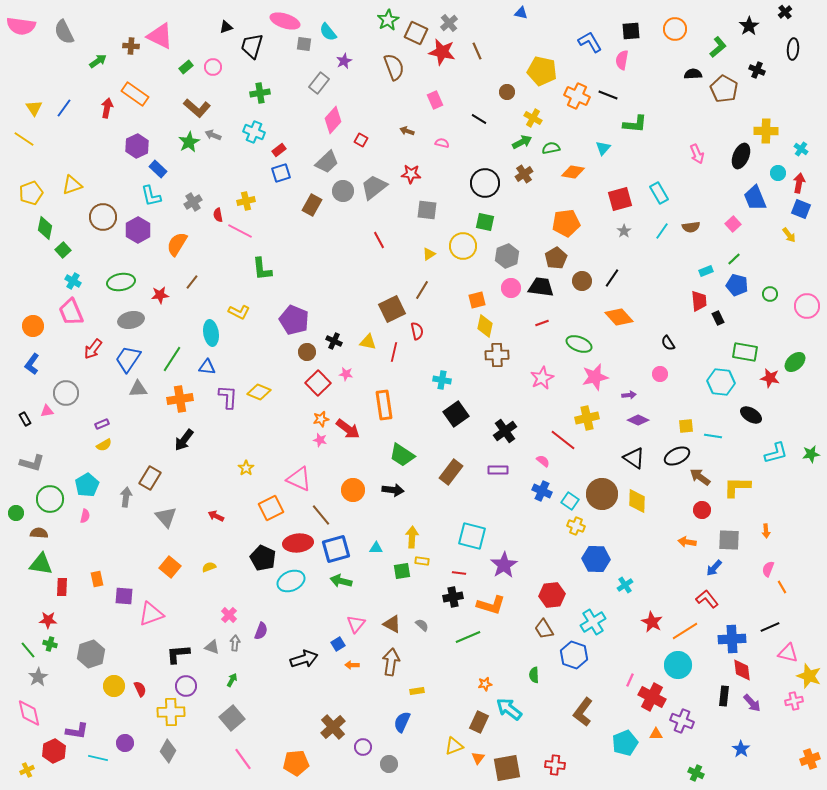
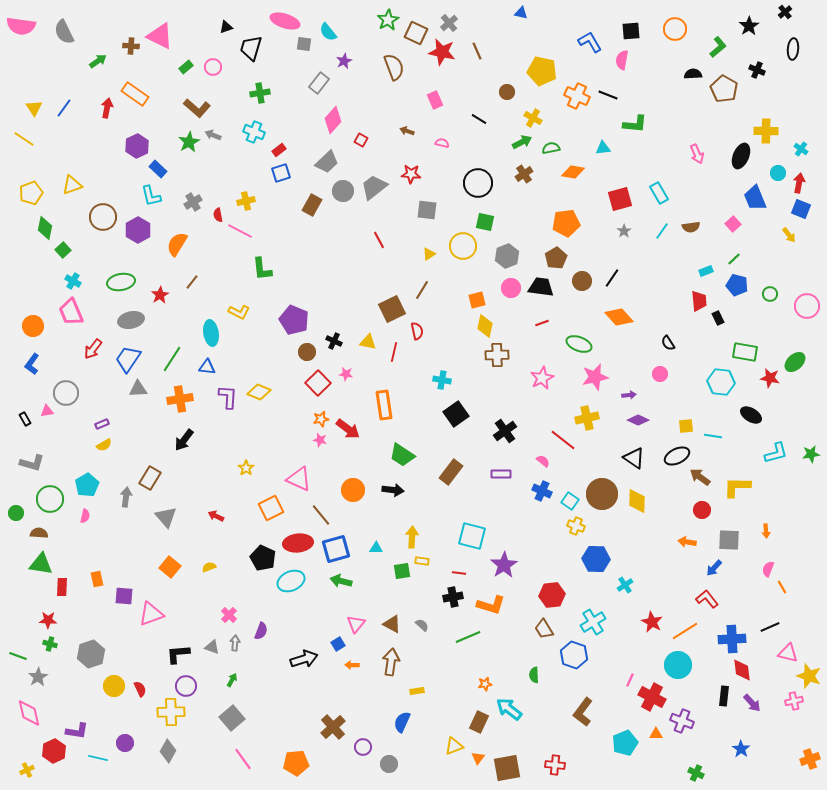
black trapezoid at (252, 46): moved 1 px left, 2 px down
cyan triangle at (603, 148): rotated 42 degrees clockwise
black circle at (485, 183): moved 7 px left
red star at (160, 295): rotated 24 degrees counterclockwise
purple rectangle at (498, 470): moved 3 px right, 4 px down
green line at (28, 650): moved 10 px left, 6 px down; rotated 30 degrees counterclockwise
